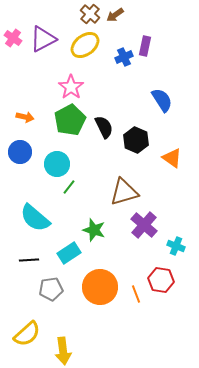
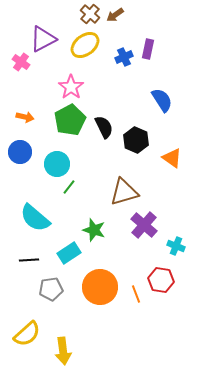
pink cross: moved 8 px right, 24 px down
purple rectangle: moved 3 px right, 3 px down
